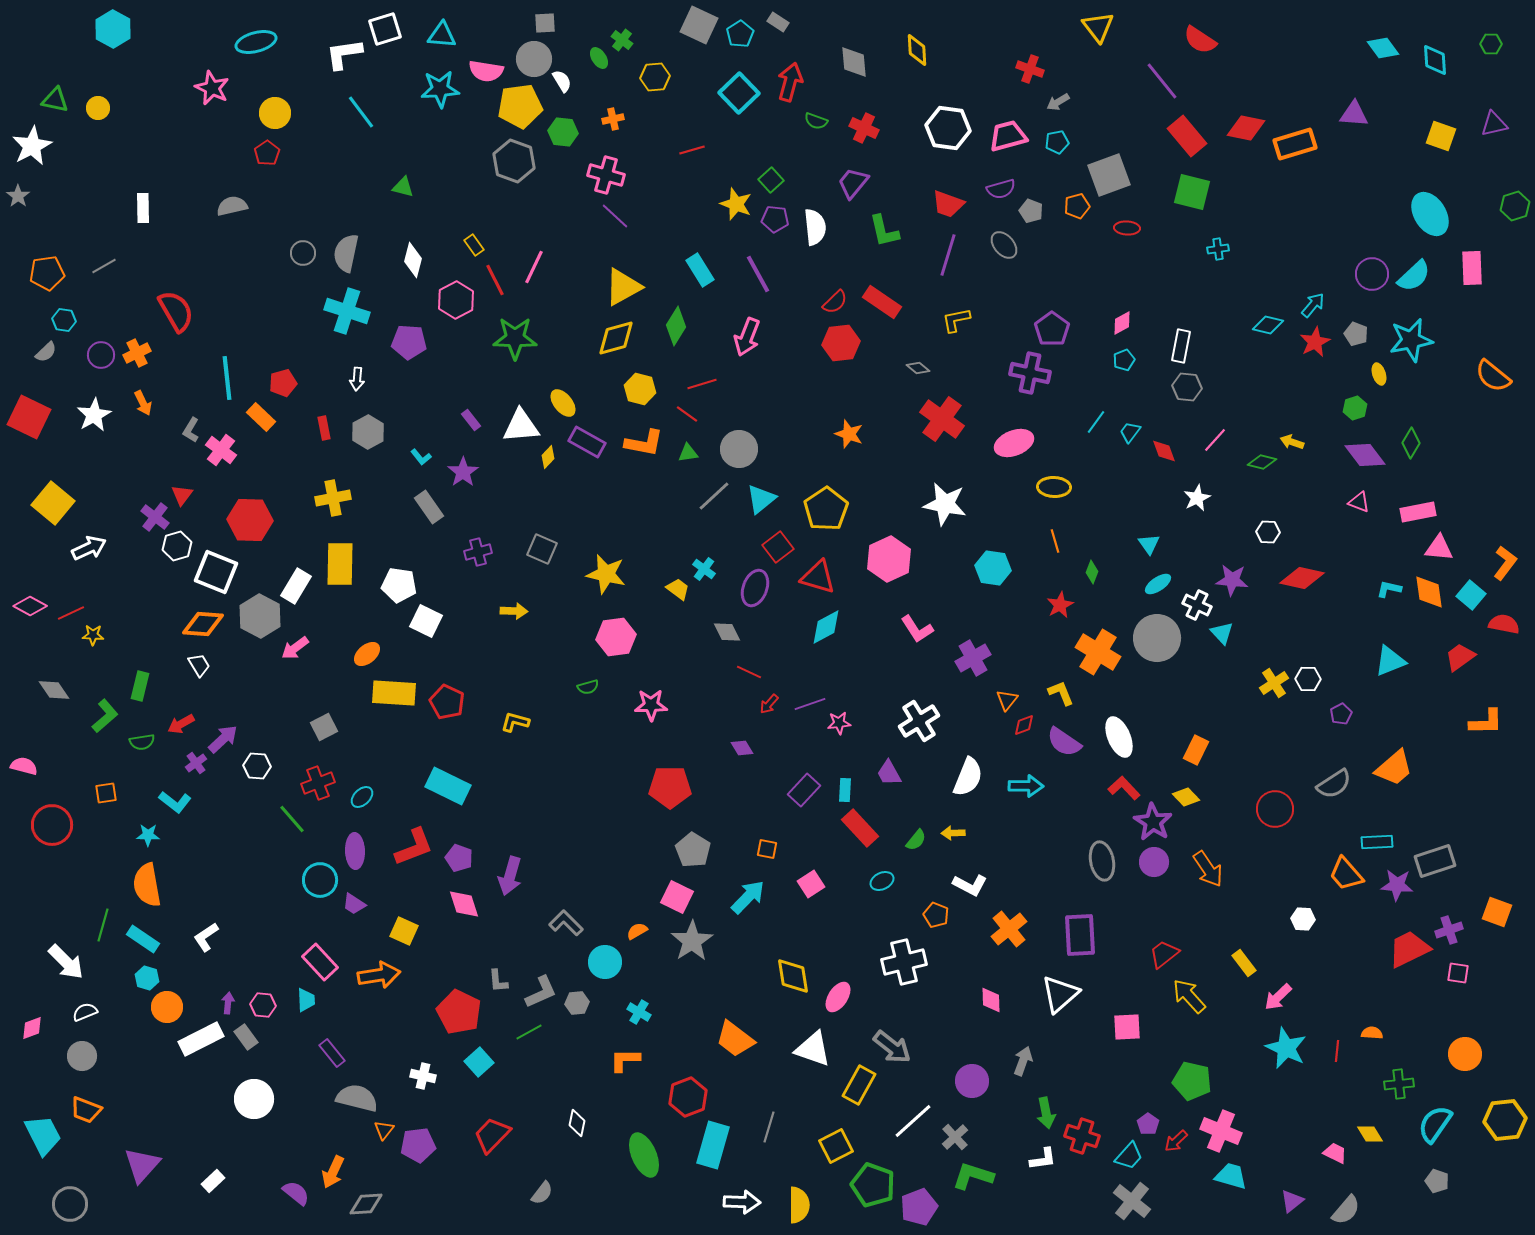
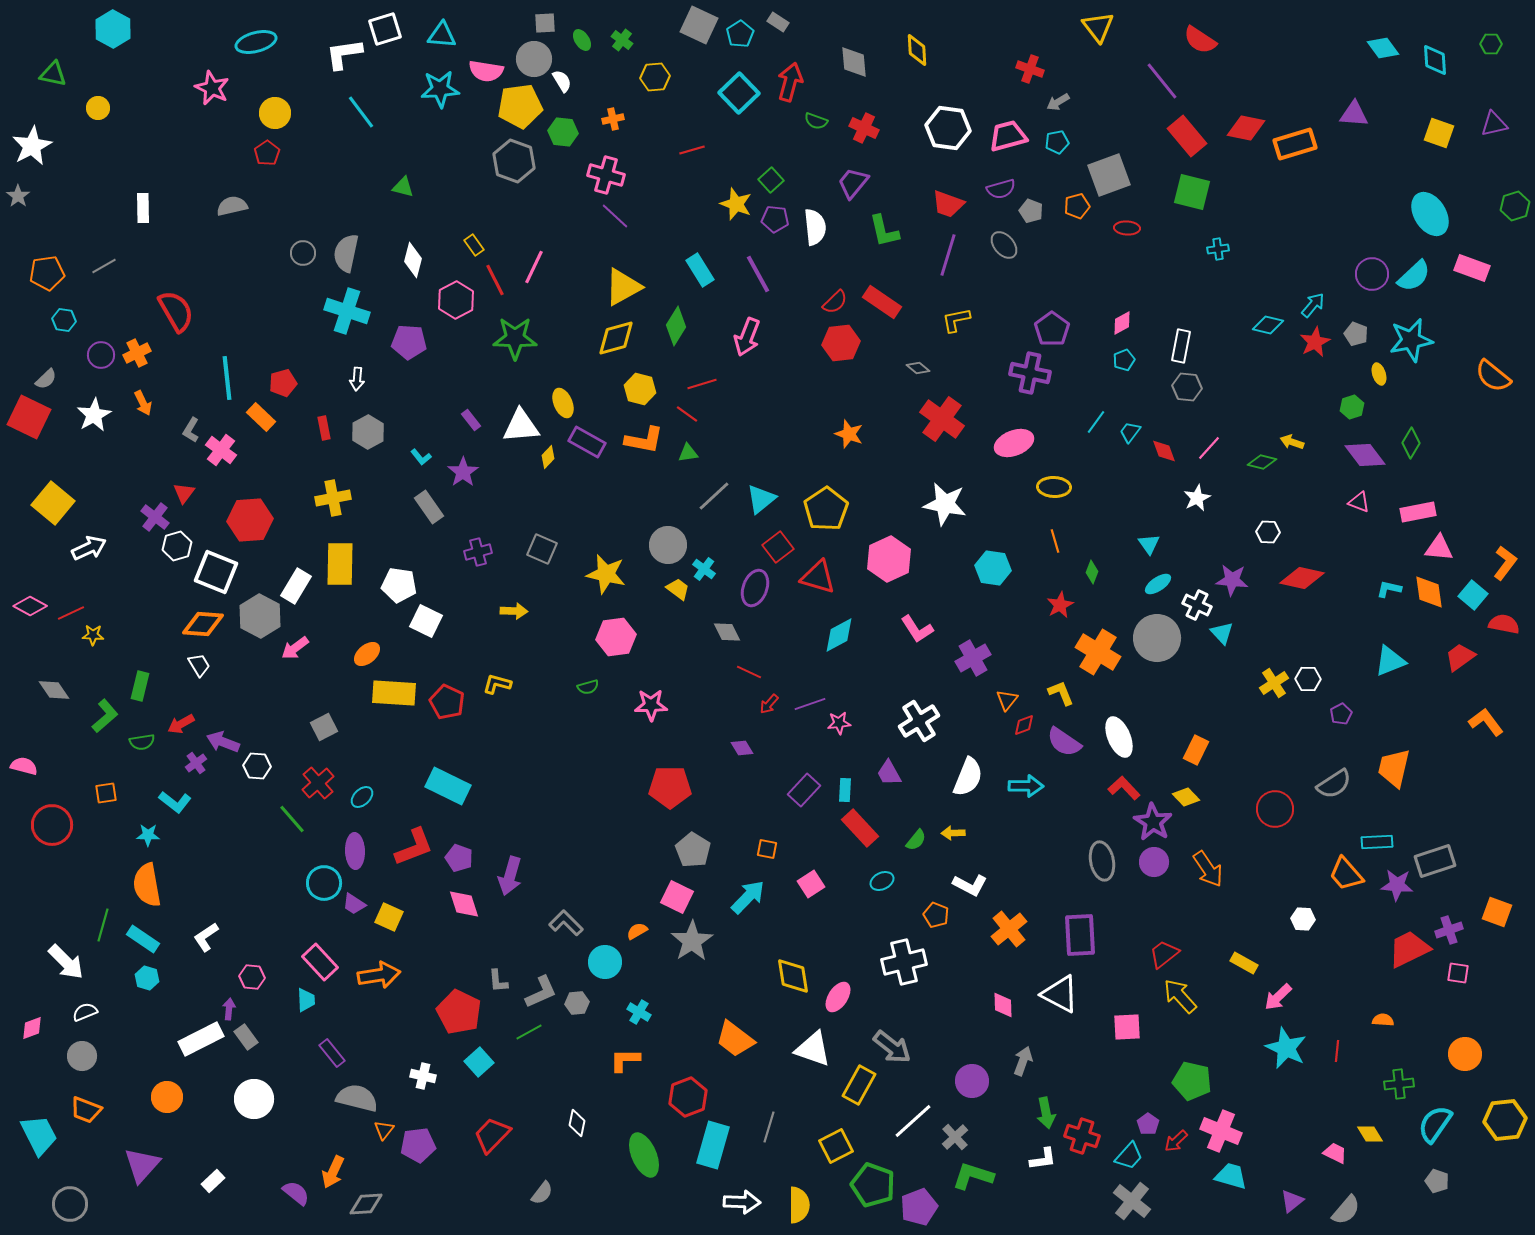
green ellipse at (599, 58): moved 17 px left, 18 px up
green triangle at (55, 100): moved 2 px left, 26 px up
yellow square at (1441, 136): moved 2 px left, 3 px up
pink rectangle at (1472, 268): rotated 68 degrees counterclockwise
gray semicircle at (46, 352): moved 27 px down
yellow ellipse at (563, 403): rotated 16 degrees clockwise
green hexagon at (1355, 408): moved 3 px left, 1 px up
pink line at (1215, 440): moved 6 px left, 8 px down
orange L-shape at (644, 443): moved 3 px up
gray circle at (739, 449): moved 71 px left, 96 px down
red triangle at (182, 495): moved 2 px right, 2 px up
red hexagon at (250, 520): rotated 6 degrees counterclockwise
cyan square at (1471, 595): moved 2 px right
cyan diamond at (826, 627): moved 13 px right, 8 px down
yellow L-shape at (515, 722): moved 18 px left, 38 px up
orange L-shape at (1486, 722): rotated 126 degrees counterclockwise
purple arrow at (223, 739): moved 3 px down; rotated 116 degrees counterclockwise
orange trapezoid at (1394, 768): rotated 144 degrees clockwise
red cross at (318, 783): rotated 20 degrees counterclockwise
cyan circle at (320, 880): moved 4 px right, 3 px down
yellow square at (404, 931): moved 15 px left, 14 px up
yellow rectangle at (1244, 963): rotated 24 degrees counterclockwise
white triangle at (1060, 994): rotated 51 degrees counterclockwise
yellow arrow at (1189, 996): moved 9 px left
pink diamond at (991, 1000): moved 12 px right, 5 px down
purple arrow at (228, 1003): moved 1 px right, 6 px down
pink hexagon at (263, 1005): moved 11 px left, 28 px up
orange circle at (167, 1007): moved 90 px down
orange semicircle at (1372, 1033): moved 11 px right, 13 px up
cyan trapezoid at (43, 1135): moved 4 px left
